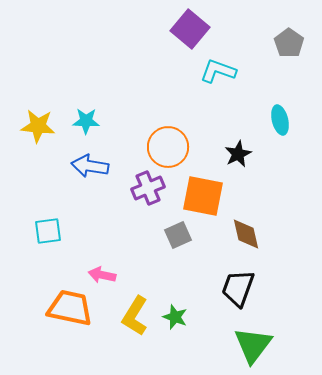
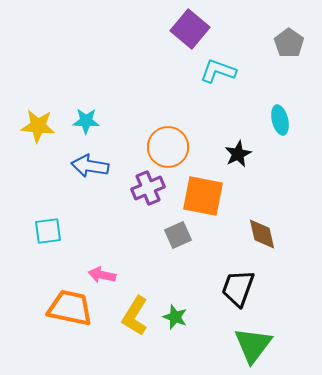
brown diamond: moved 16 px right
